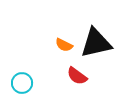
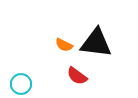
black triangle: rotated 20 degrees clockwise
cyan circle: moved 1 px left, 1 px down
